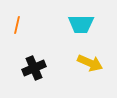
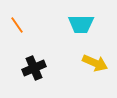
orange line: rotated 48 degrees counterclockwise
yellow arrow: moved 5 px right
